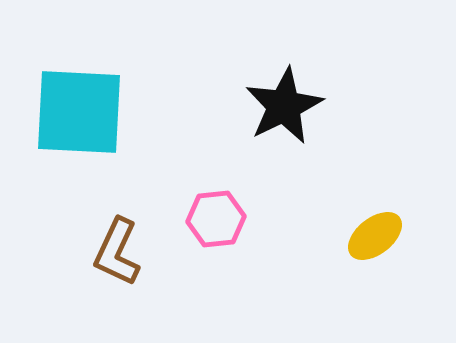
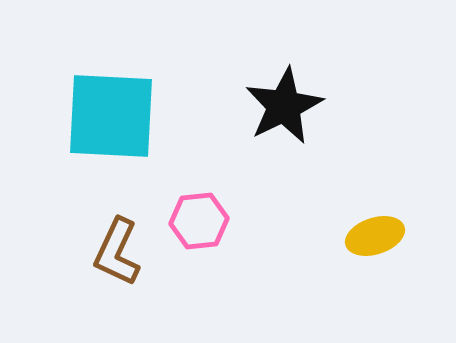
cyan square: moved 32 px right, 4 px down
pink hexagon: moved 17 px left, 2 px down
yellow ellipse: rotated 20 degrees clockwise
